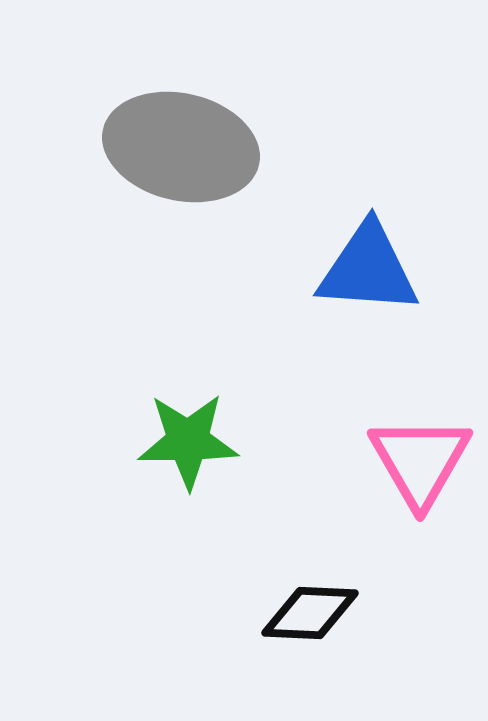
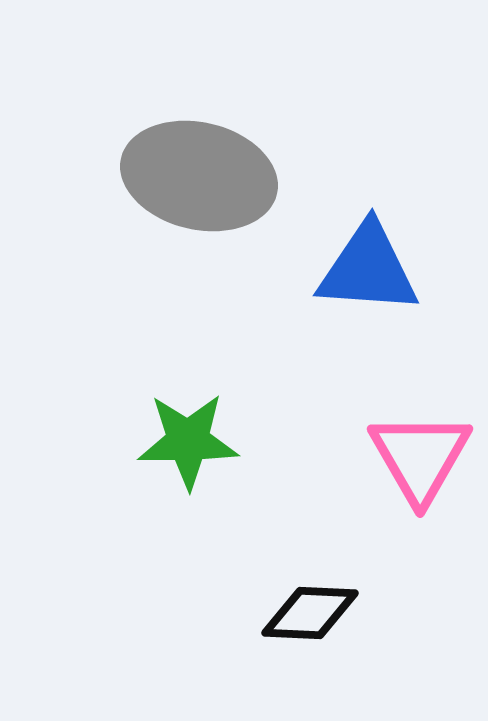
gray ellipse: moved 18 px right, 29 px down
pink triangle: moved 4 px up
